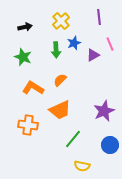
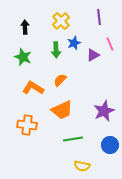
black arrow: rotated 80 degrees counterclockwise
orange trapezoid: moved 2 px right
orange cross: moved 1 px left
green line: rotated 42 degrees clockwise
